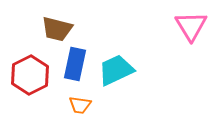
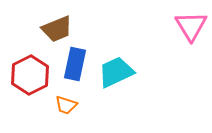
brown trapezoid: rotated 36 degrees counterclockwise
cyan trapezoid: moved 2 px down
orange trapezoid: moved 14 px left; rotated 10 degrees clockwise
